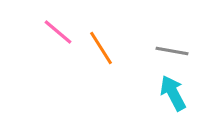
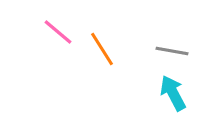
orange line: moved 1 px right, 1 px down
